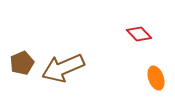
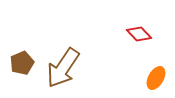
brown arrow: rotated 33 degrees counterclockwise
orange ellipse: rotated 50 degrees clockwise
